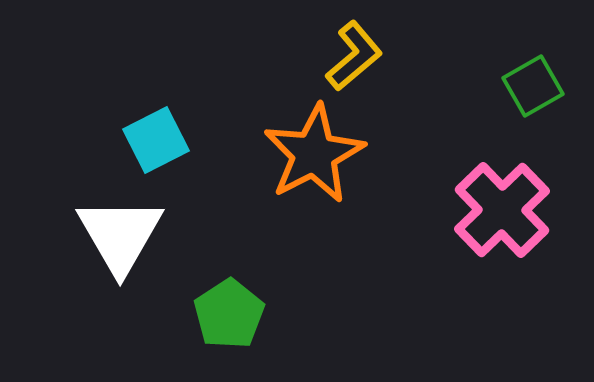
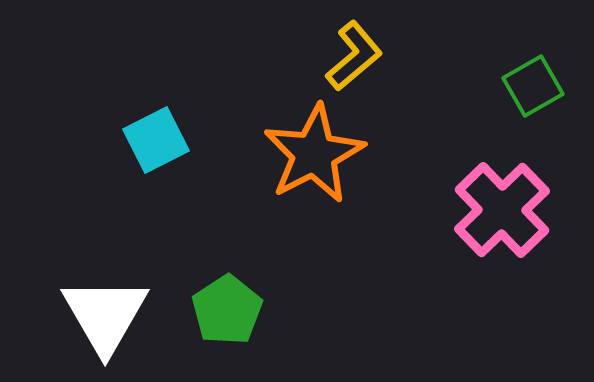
white triangle: moved 15 px left, 80 px down
green pentagon: moved 2 px left, 4 px up
